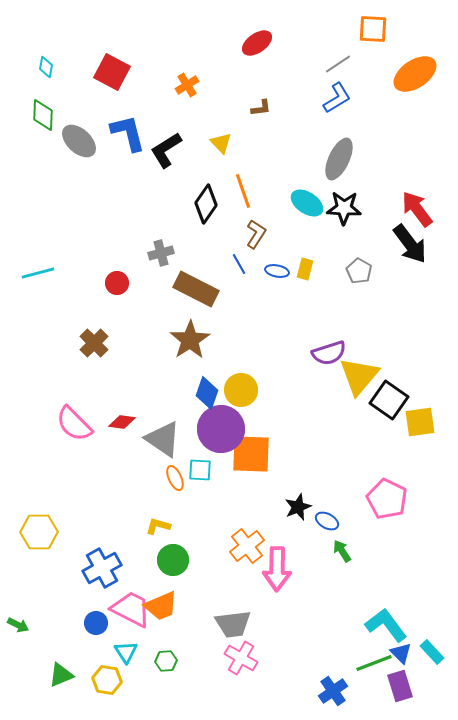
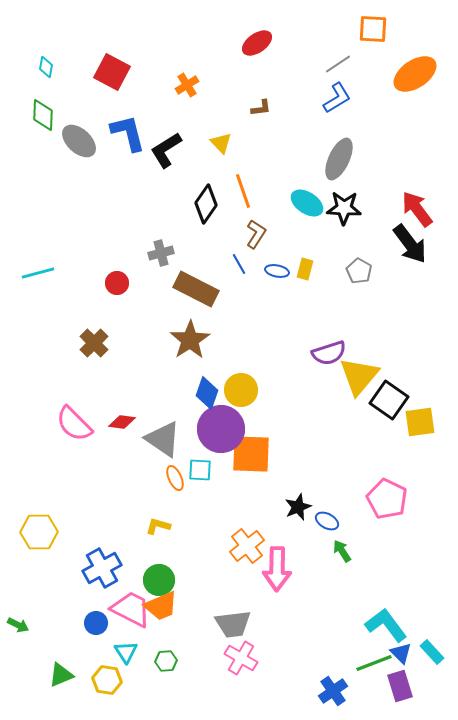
green circle at (173, 560): moved 14 px left, 20 px down
